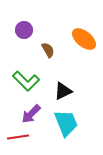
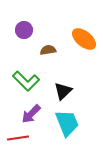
brown semicircle: rotated 70 degrees counterclockwise
black triangle: rotated 18 degrees counterclockwise
cyan trapezoid: moved 1 px right
red line: moved 1 px down
